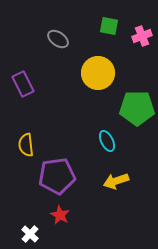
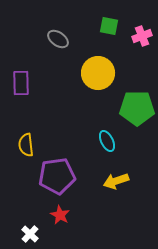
purple rectangle: moved 2 px left, 1 px up; rotated 25 degrees clockwise
